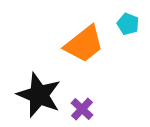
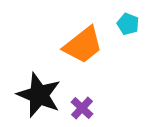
orange trapezoid: moved 1 px left, 1 px down
purple cross: moved 1 px up
